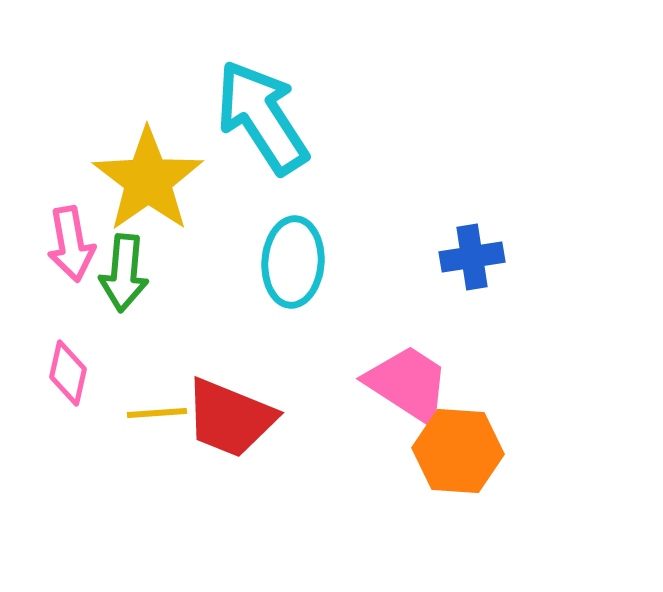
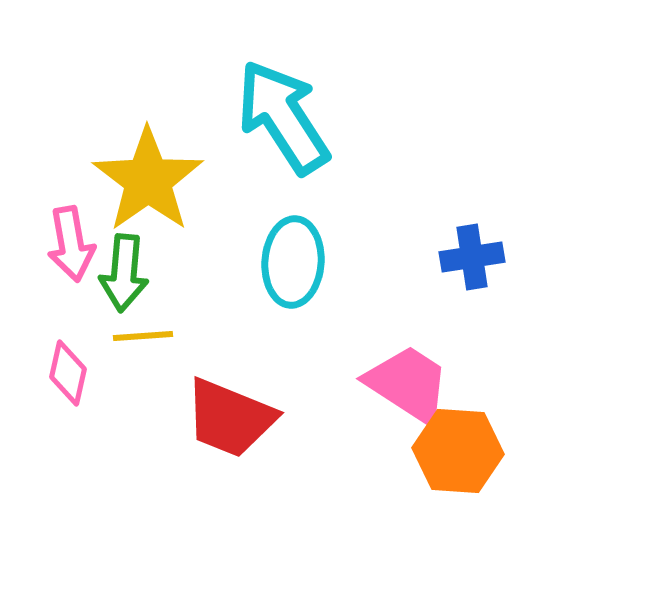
cyan arrow: moved 21 px right
yellow line: moved 14 px left, 77 px up
